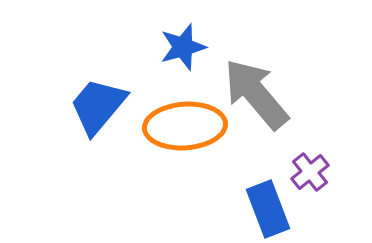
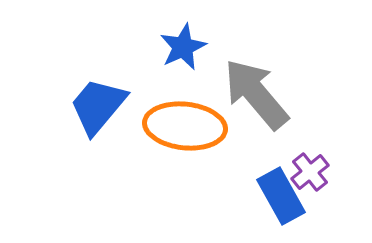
blue star: rotated 9 degrees counterclockwise
orange ellipse: rotated 10 degrees clockwise
blue rectangle: moved 13 px right, 13 px up; rotated 8 degrees counterclockwise
